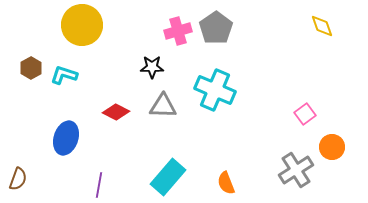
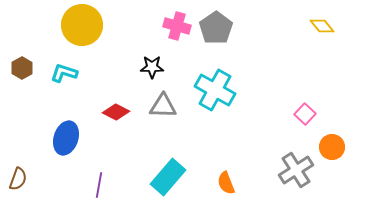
yellow diamond: rotated 20 degrees counterclockwise
pink cross: moved 1 px left, 5 px up; rotated 32 degrees clockwise
brown hexagon: moved 9 px left
cyan L-shape: moved 2 px up
cyan cross: rotated 6 degrees clockwise
pink square: rotated 10 degrees counterclockwise
